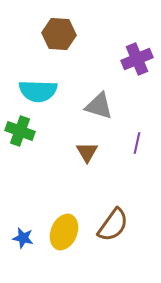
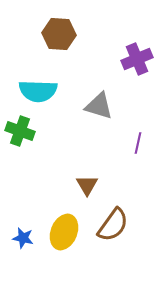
purple line: moved 1 px right
brown triangle: moved 33 px down
